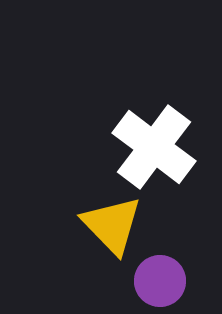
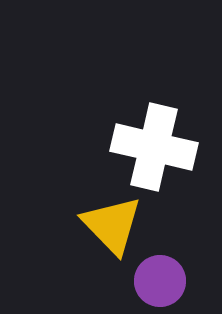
white cross: rotated 24 degrees counterclockwise
